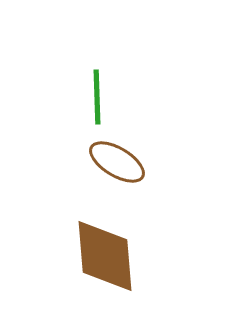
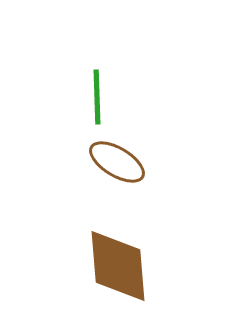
brown diamond: moved 13 px right, 10 px down
